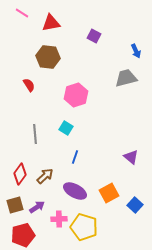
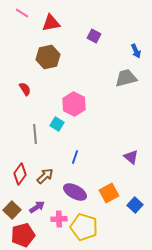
brown hexagon: rotated 20 degrees counterclockwise
red semicircle: moved 4 px left, 4 px down
pink hexagon: moved 2 px left, 9 px down; rotated 15 degrees counterclockwise
cyan square: moved 9 px left, 4 px up
purple ellipse: moved 1 px down
brown square: moved 3 px left, 5 px down; rotated 30 degrees counterclockwise
